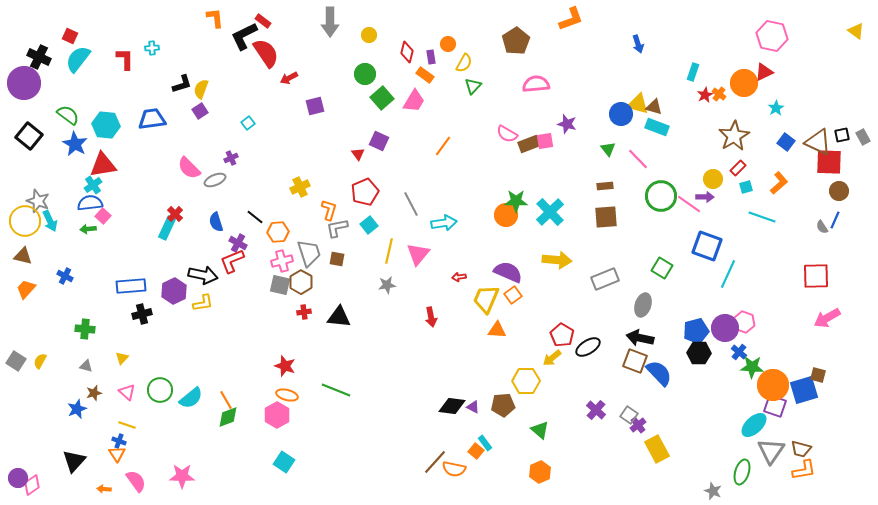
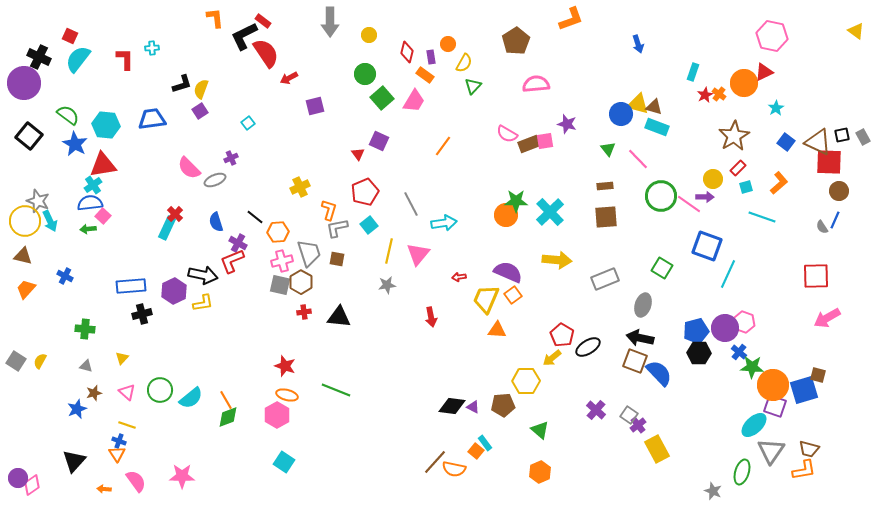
brown trapezoid at (801, 449): moved 8 px right
